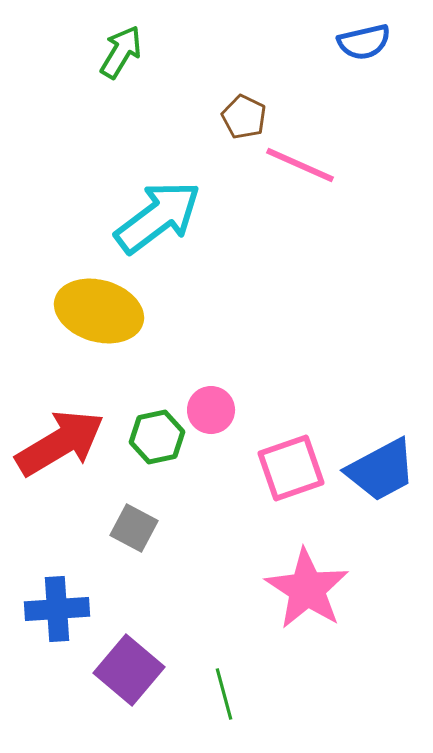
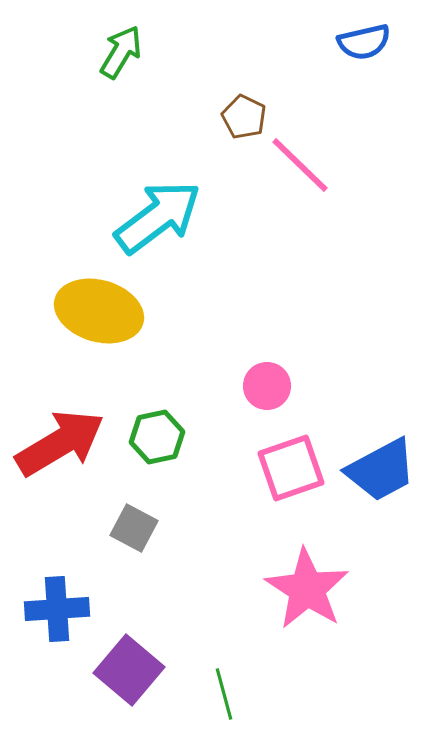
pink line: rotated 20 degrees clockwise
pink circle: moved 56 px right, 24 px up
